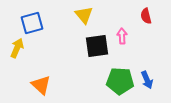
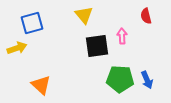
yellow arrow: rotated 48 degrees clockwise
green pentagon: moved 2 px up
